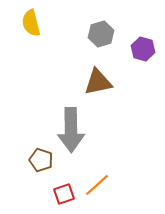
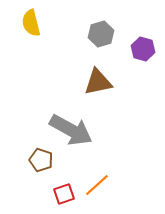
gray arrow: rotated 60 degrees counterclockwise
